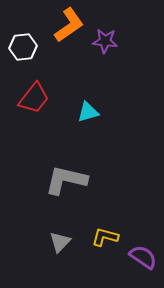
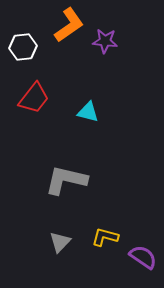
cyan triangle: rotated 30 degrees clockwise
